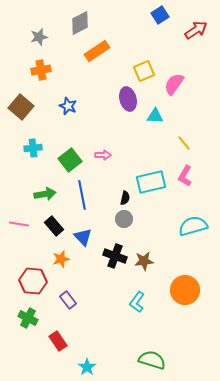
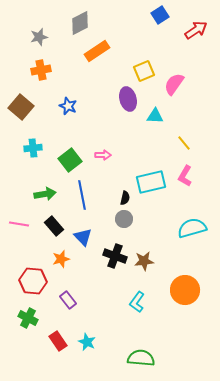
cyan semicircle: moved 1 px left, 2 px down
green semicircle: moved 11 px left, 2 px up; rotated 12 degrees counterclockwise
cyan star: moved 25 px up; rotated 12 degrees counterclockwise
